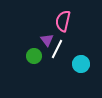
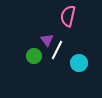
pink semicircle: moved 5 px right, 5 px up
white line: moved 1 px down
cyan circle: moved 2 px left, 1 px up
